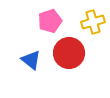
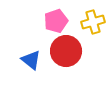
pink pentagon: moved 6 px right
red circle: moved 3 px left, 2 px up
